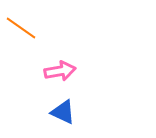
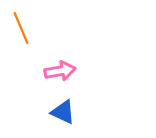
orange line: rotated 32 degrees clockwise
